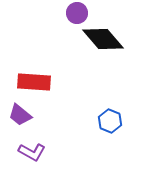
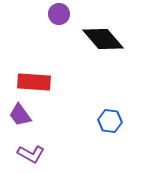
purple circle: moved 18 px left, 1 px down
purple trapezoid: rotated 15 degrees clockwise
blue hexagon: rotated 15 degrees counterclockwise
purple L-shape: moved 1 px left, 2 px down
